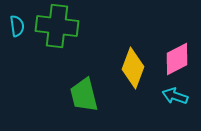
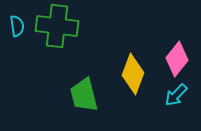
pink diamond: rotated 24 degrees counterclockwise
yellow diamond: moved 6 px down
cyan arrow: moved 1 px right, 1 px up; rotated 65 degrees counterclockwise
